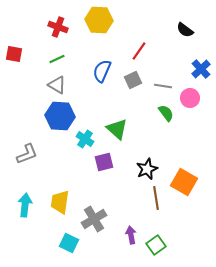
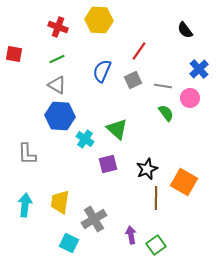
black semicircle: rotated 18 degrees clockwise
blue cross: moved 2 px left
gray L-shape: rotated 110 degrees clockwise
purple square: moved 4 px right, 2 px down
brown line: rotated 10 degrees clockwise
